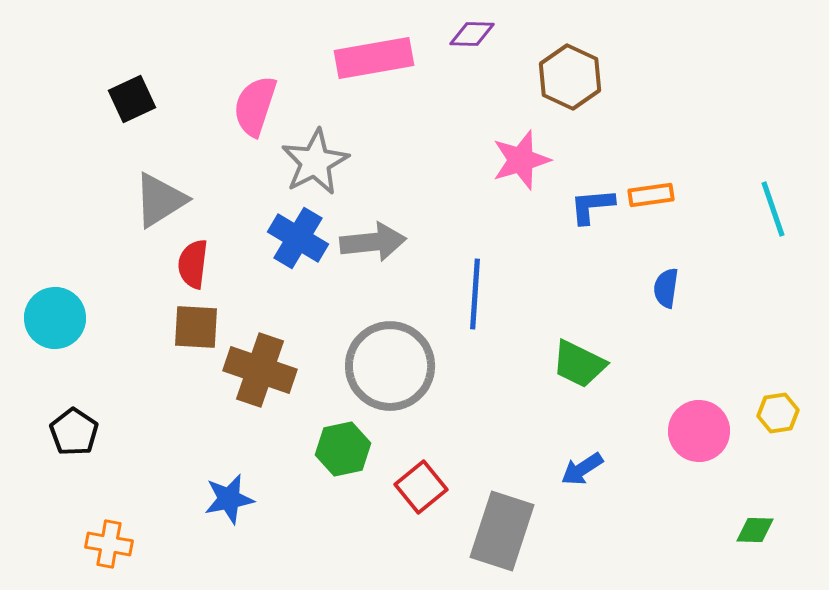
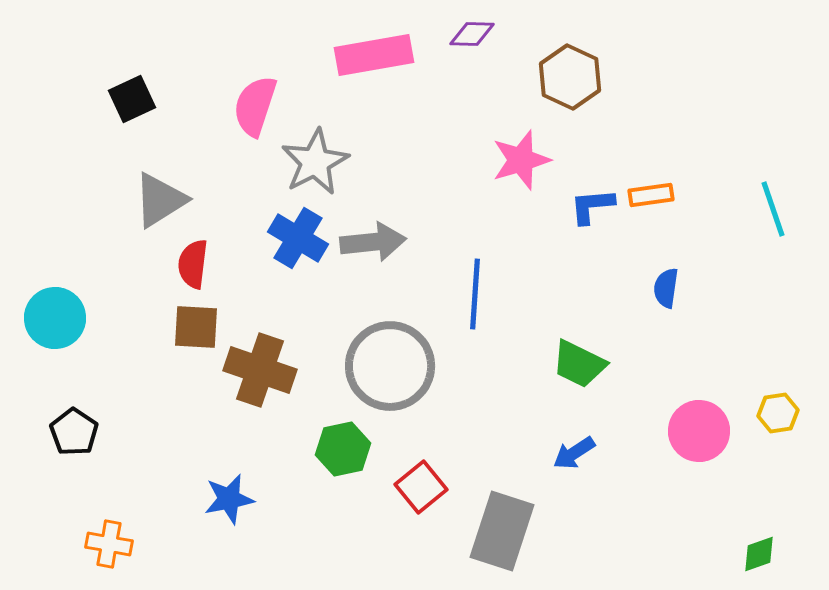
pink rectangle: moved 3 px up
blue arrow: moved 8 px left, 16 px up
green diamond: moved 4 px right, 24 px down; rotated 21 degrees counterclockwise
